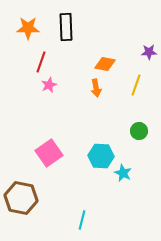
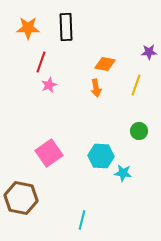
cyan star: rotated 18 degrees counterclockwise
